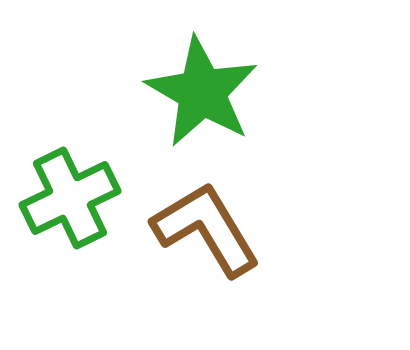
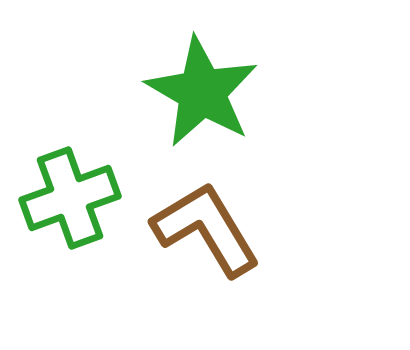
green cross: rotated 6 degrees clockwise
